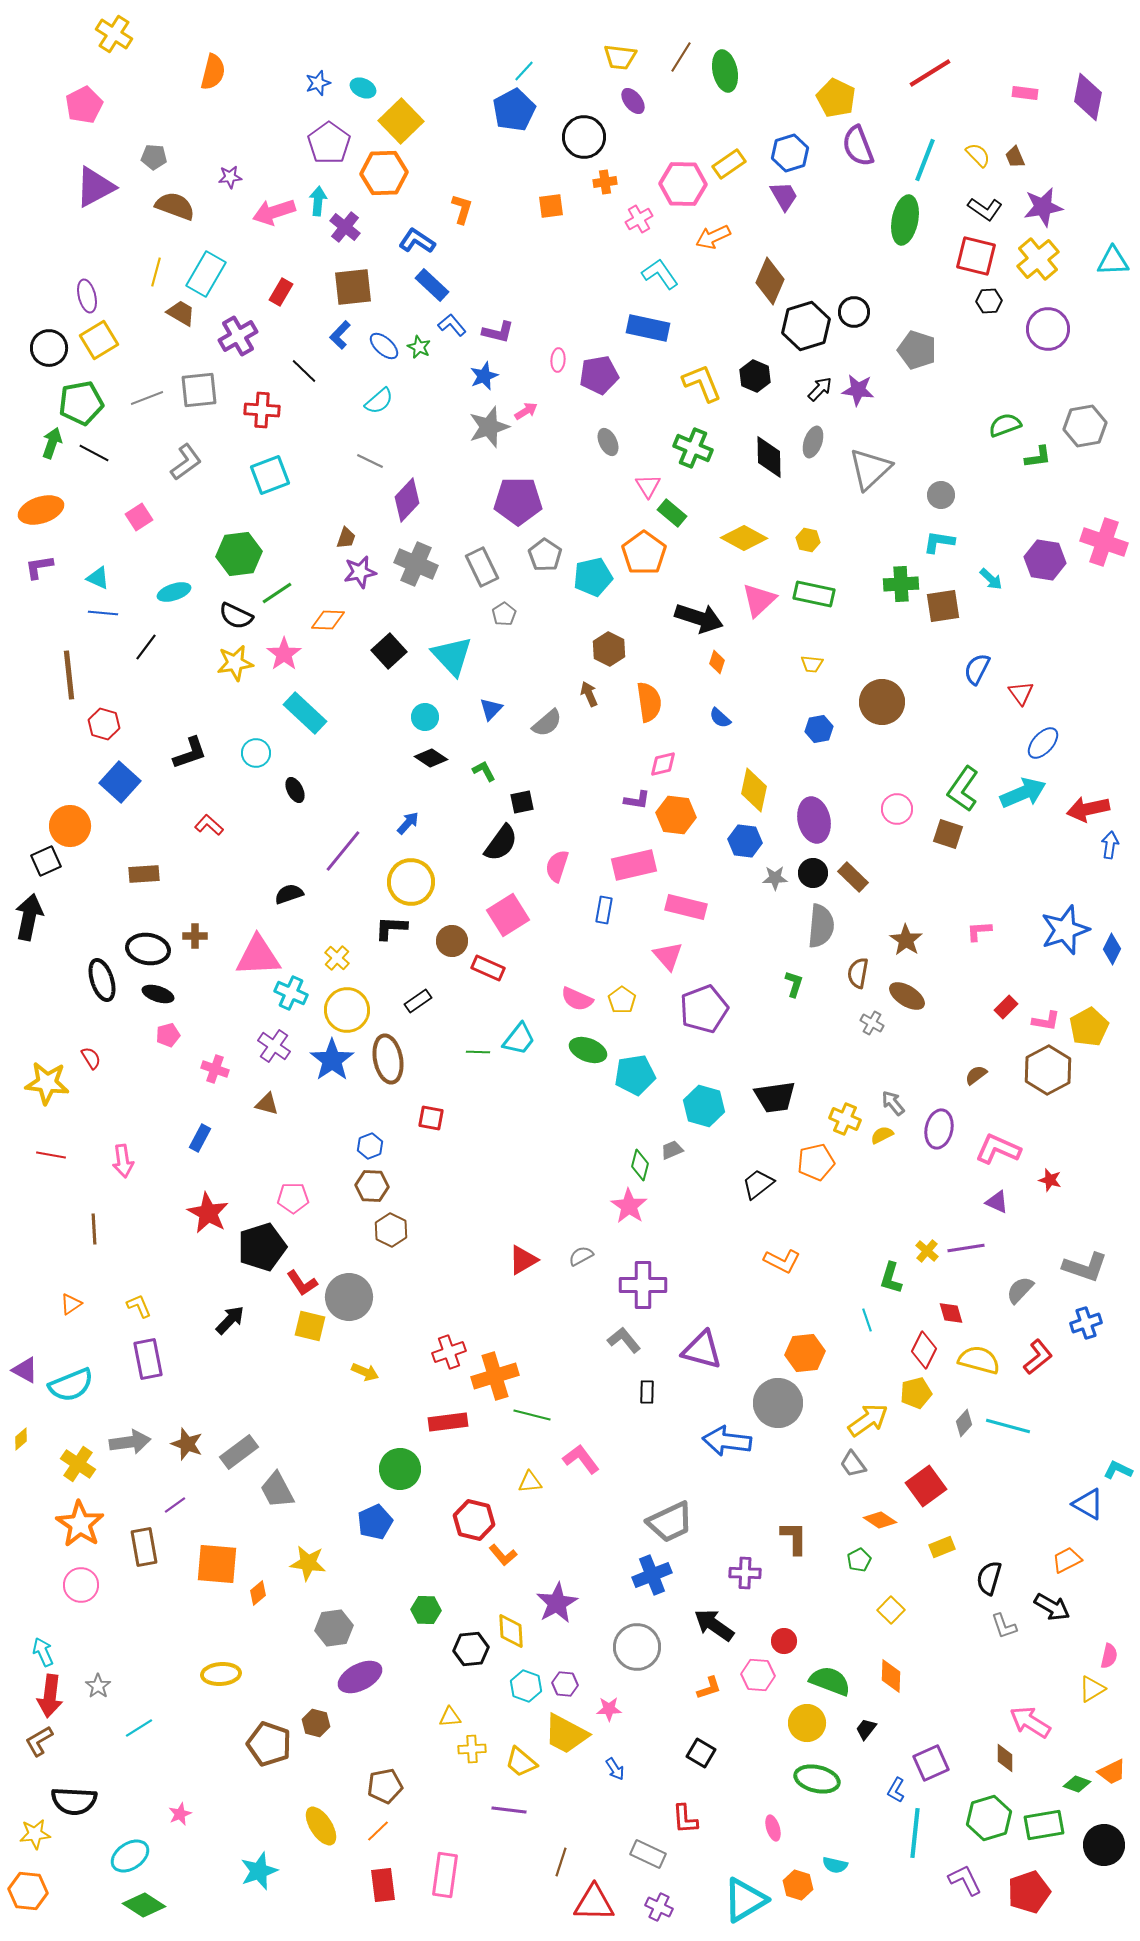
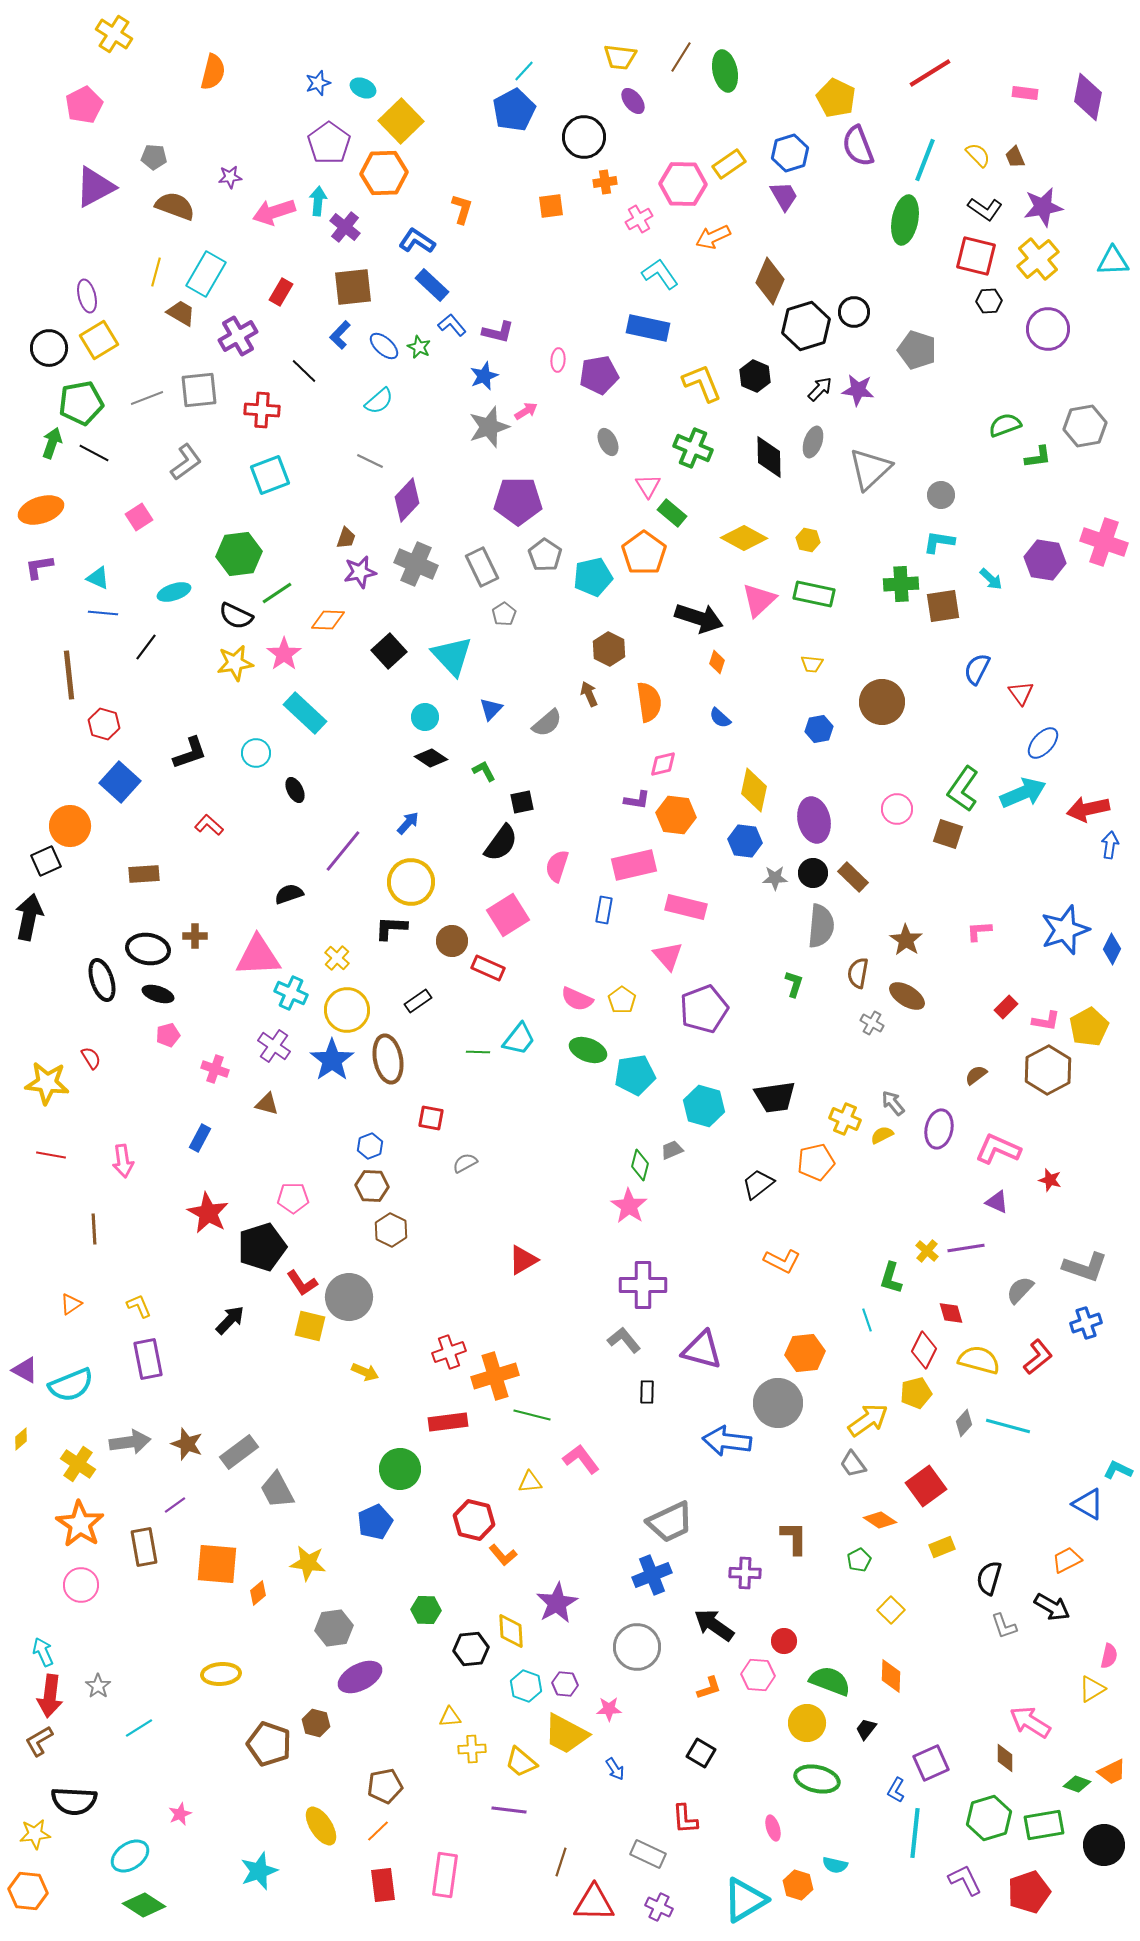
gray semicircle at (581, 1256): moved 116 px left, 93 px up
